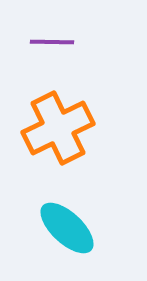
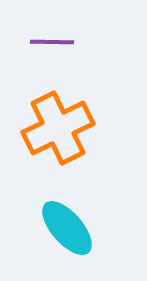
cyan ellipse: rotated 6 degrees clockwise
